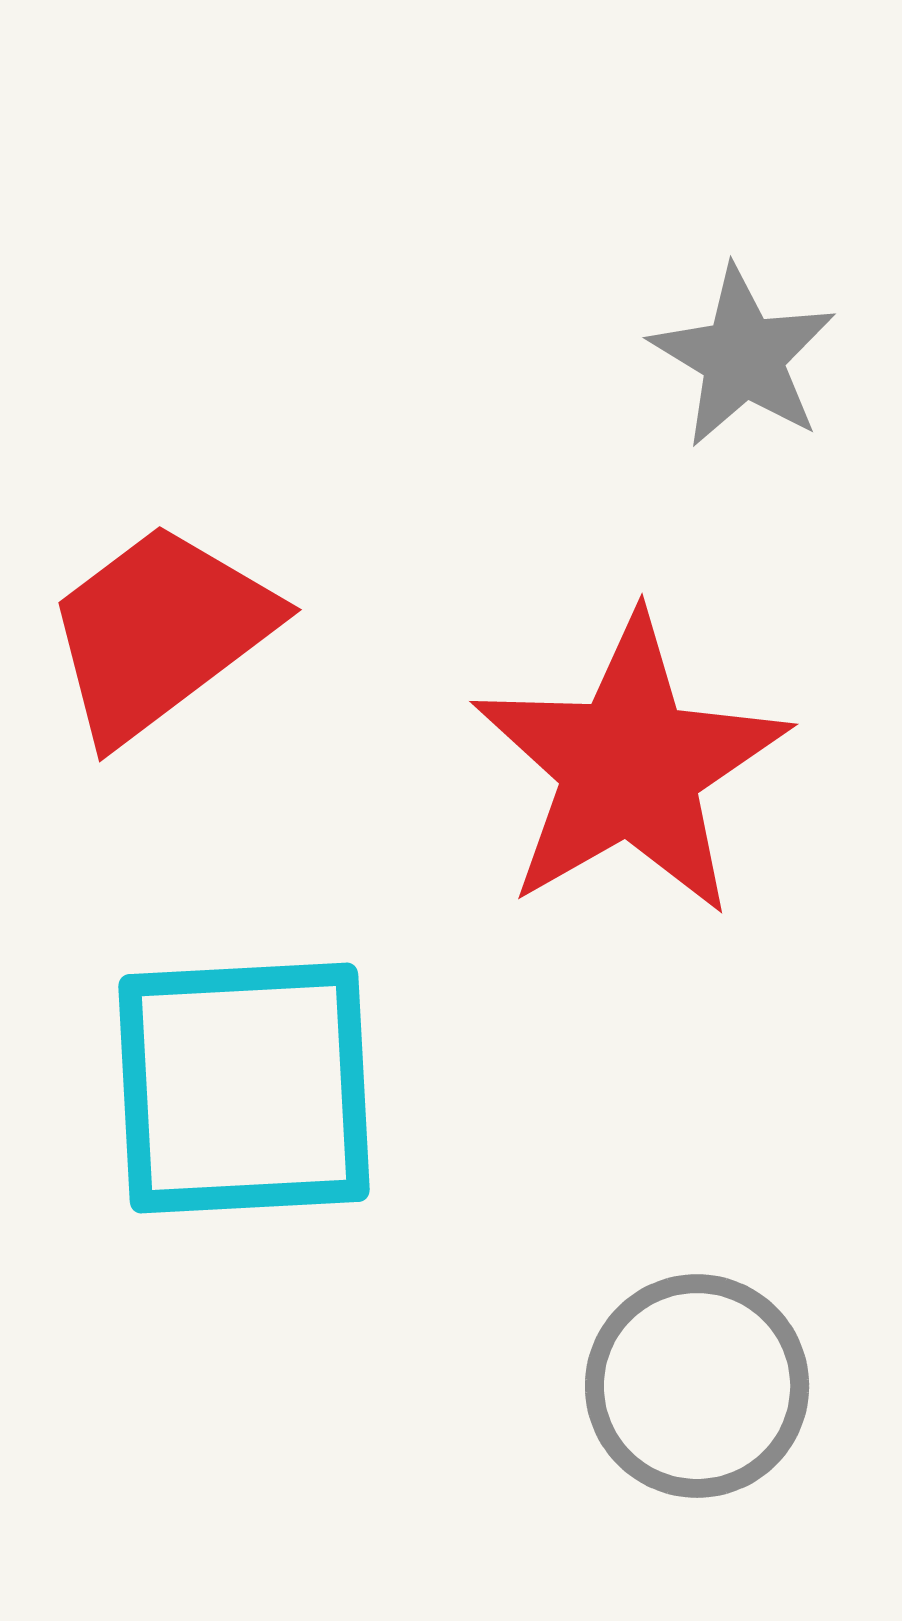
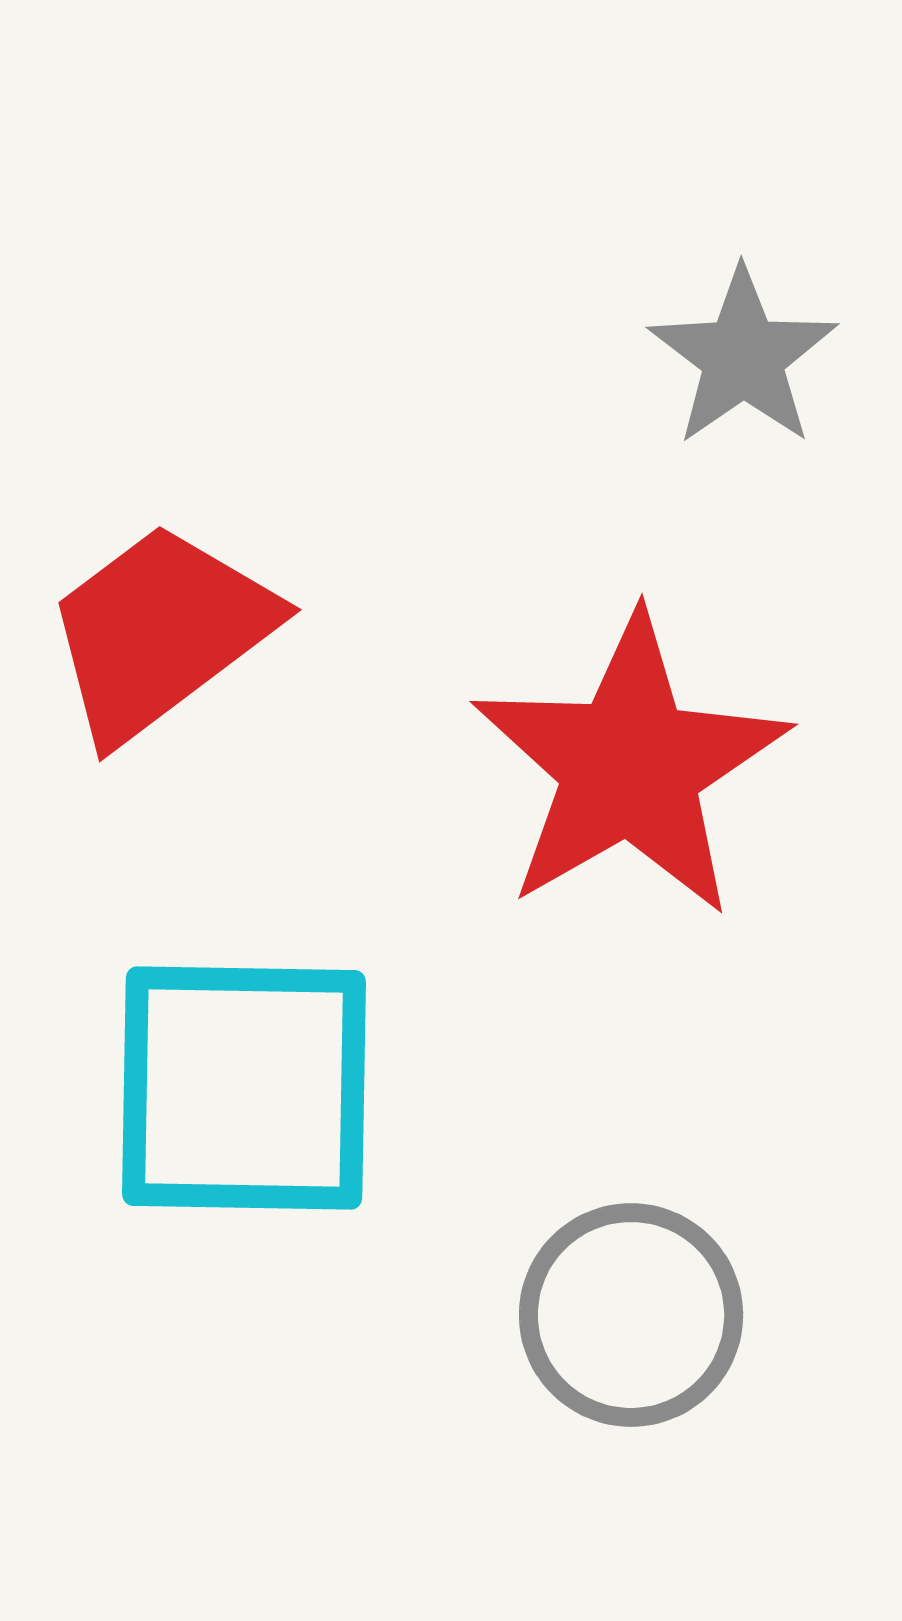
gray star: rotated 6 degrees clockwise
cyan square: rotated 4 degrees clockwise
gray circle: moved 66 px left, 71 px up
